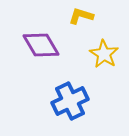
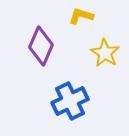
purple diamond: moved 1 px down; rotated 54 degrees clockwise
yellow star: moved 1 px right, 1 px up
